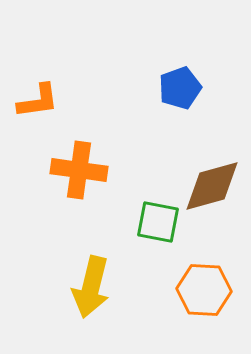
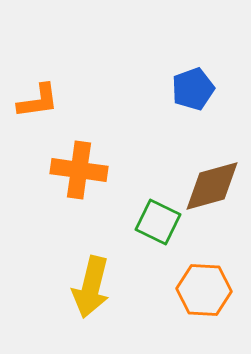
blue pentagon: moved 13 px right, 1 px down
green square: rotated 15 degrees clockwise
